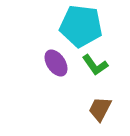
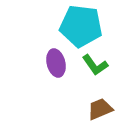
purple ellipse: rotated 20 degrees clockwise
brown trapezoid: rotated 40 degrees clockwise
